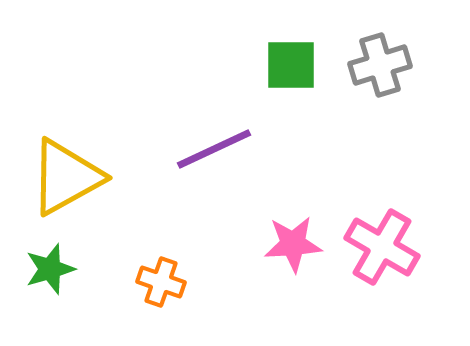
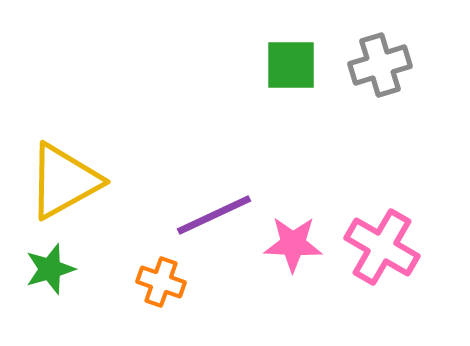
purple line: moved 66 px down
yellow triangle: moved 2 px left, 4 px down
pink star: rotated 6 degrees clockwise
